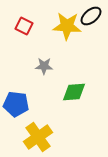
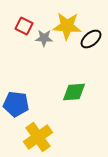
black ellipse: moved 23 px down
gray star: moved 28 px up
